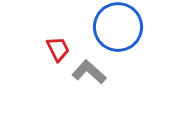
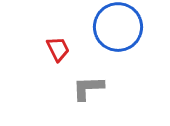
gray L-shape: moved 1 px left, 16 px down; rotated 44 degrees counterclockwise
